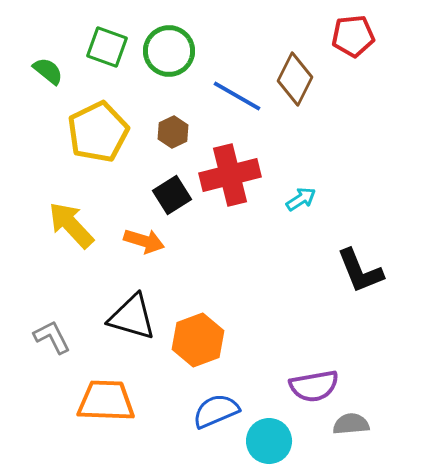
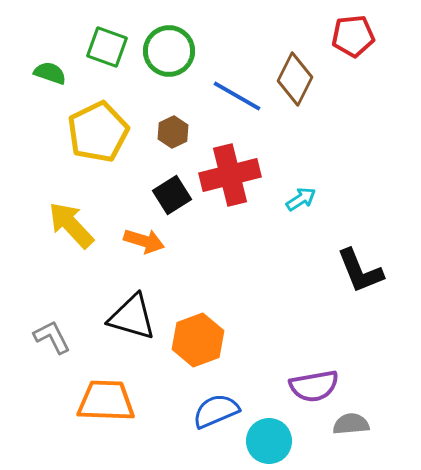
green semicircle: moved 2 px right, 2 px down; rotated 20 degrees counterclockwise
